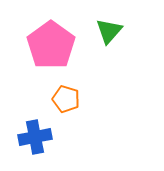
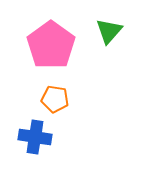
orange pentagon: moved 11 px left; rotated 8 degrees counterclockwise
blue cross: rotated 20 degrees clockwise
